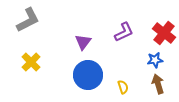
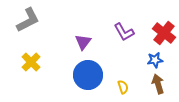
purple L-shape: rotated 85 degrees clockwise
